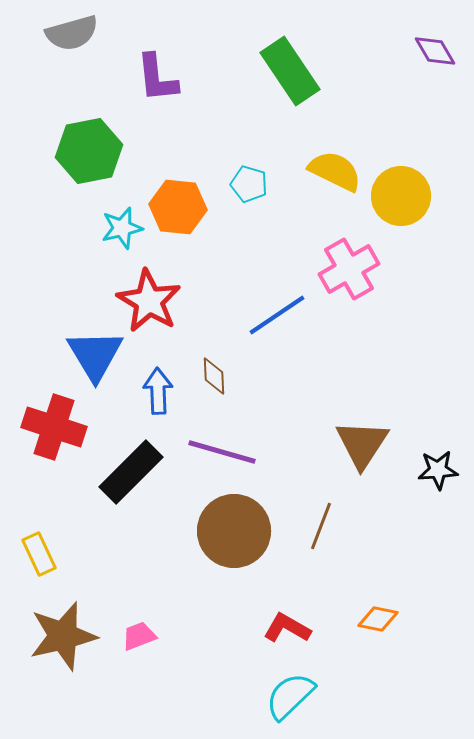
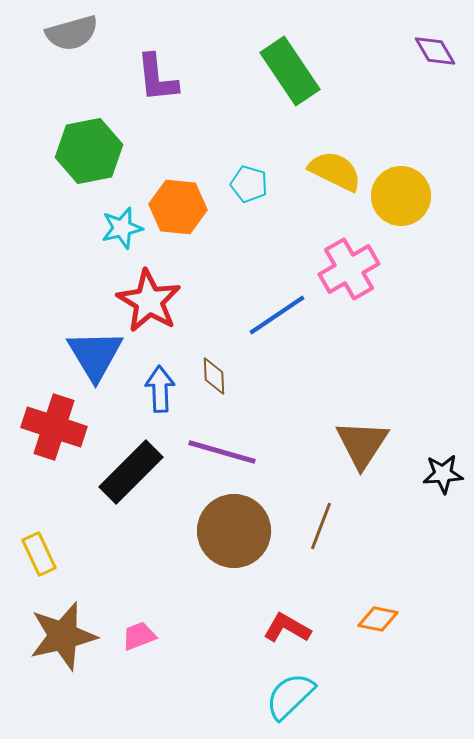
blue arrow: moved 2 px right, 2 px up
black star: moved 5 px right, 4 px down
